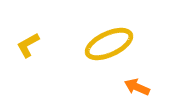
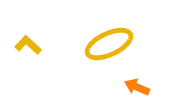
yellow L-shape: rotated 72 degrees clockwise
